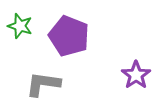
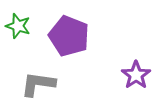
green star: moved 2 px left
gray L-shape: moved 5 px left
